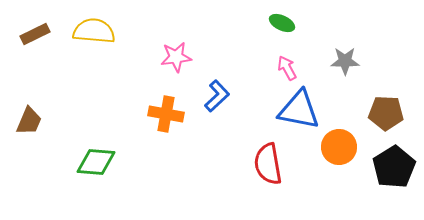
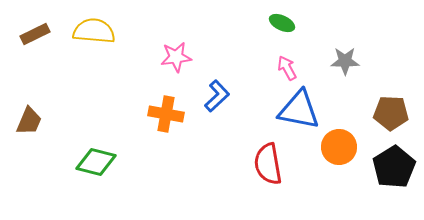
brown pentagon: moved 5 px right
green diamond: rotated 9 degrees clockwise
